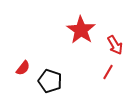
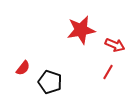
red star: rotated 28 degrees clockwise
red arrow: rotated 36 degrees counterclockwise
black pentagon: moved 1 px down
